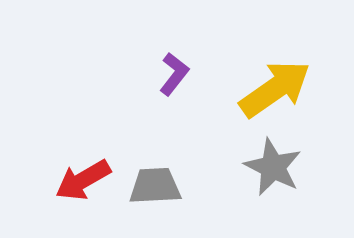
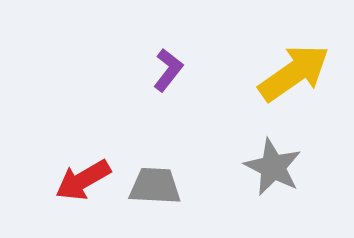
purple L-shape: moved 6 px left, 4 px up
yellow arrow: moved 19 px right, 16 px up
gray trapezoid: rotated 6 degrees clockwise
